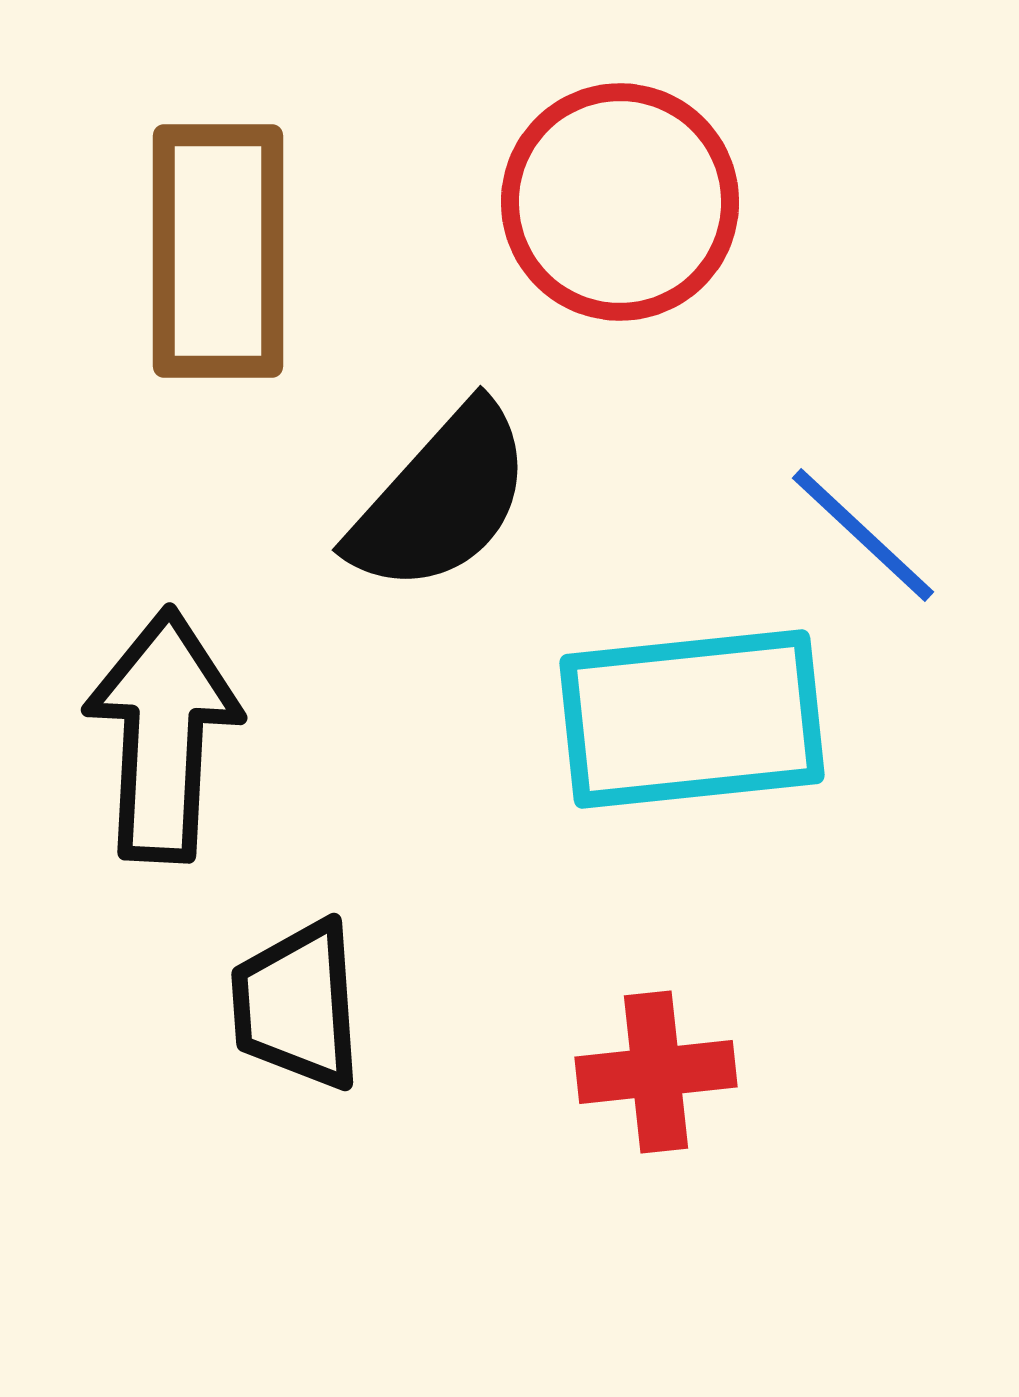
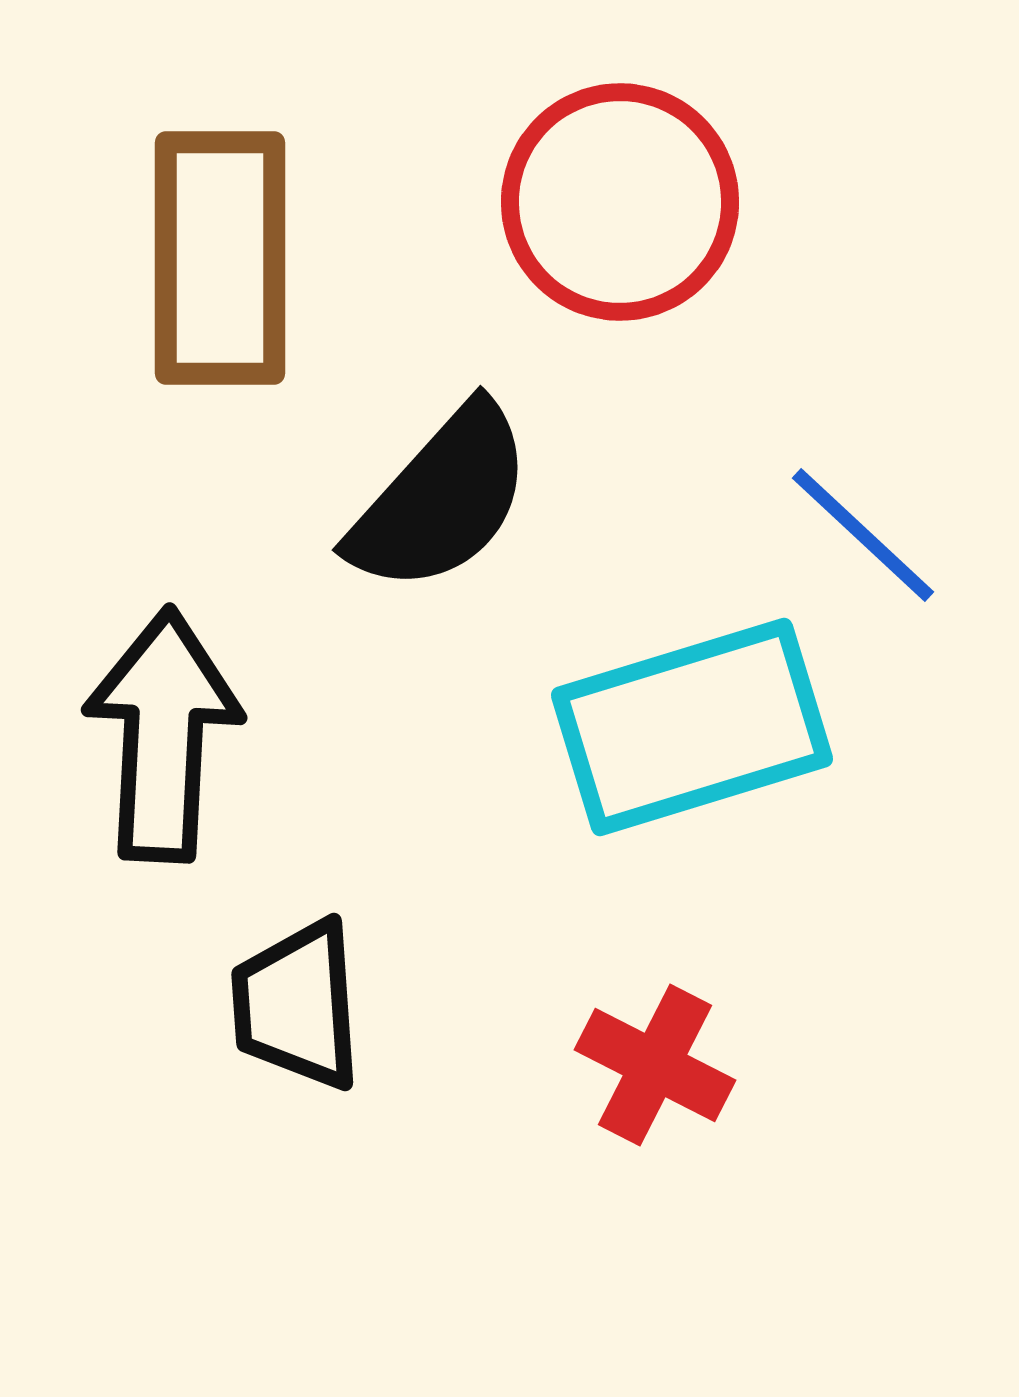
brown rectangle: moved 2 px right, 7 px down
cyan rectangle: moved 8 px down; rotated 11 degrees counterclockwise
red cross: moved 1 px left, 7 px up; rotated 33 degrees clockwise
